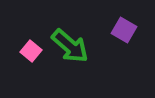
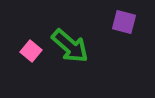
purple square: moved 8 px up; rotated 15 degrees counterclockwise
